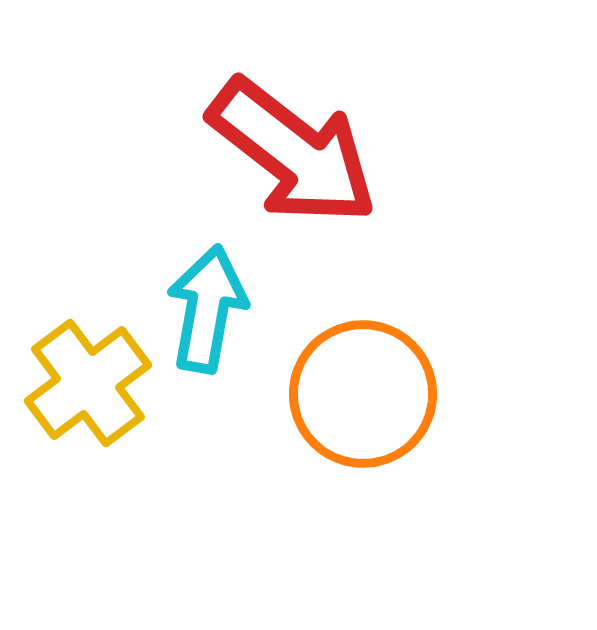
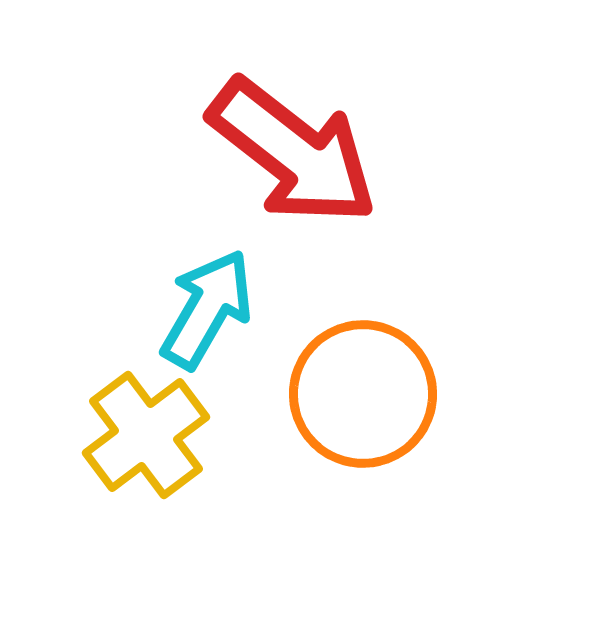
cyan arrow: rotated 20 degrees clockwise
yellow cross: moved 58 px right, 52 px down
